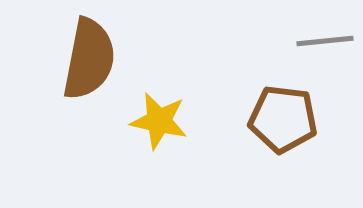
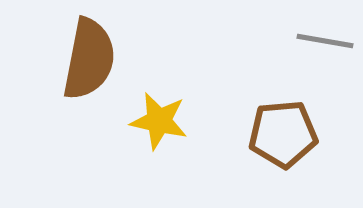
gray line: rotated 16 degrees clockwise
brown pentagon: moved 15 px down; rotated 12 degrees counterclockwise
